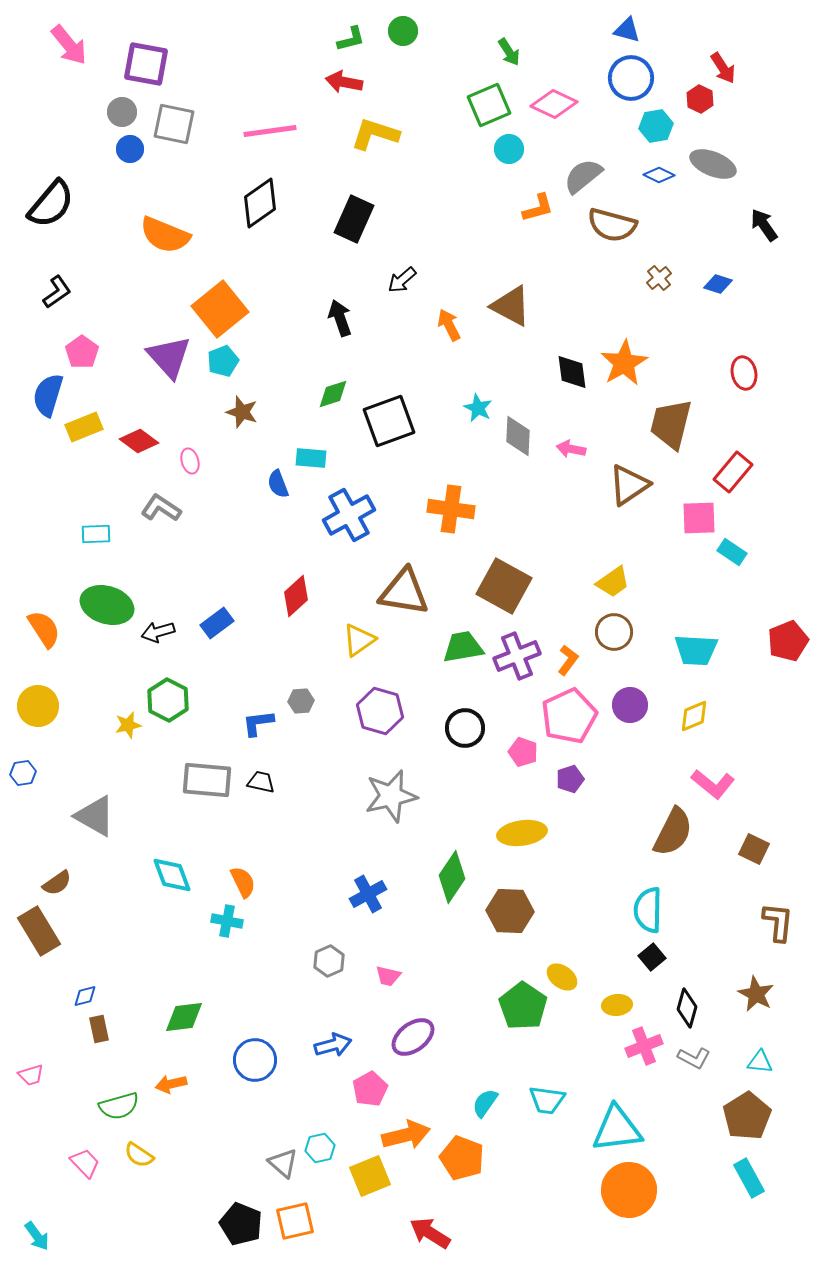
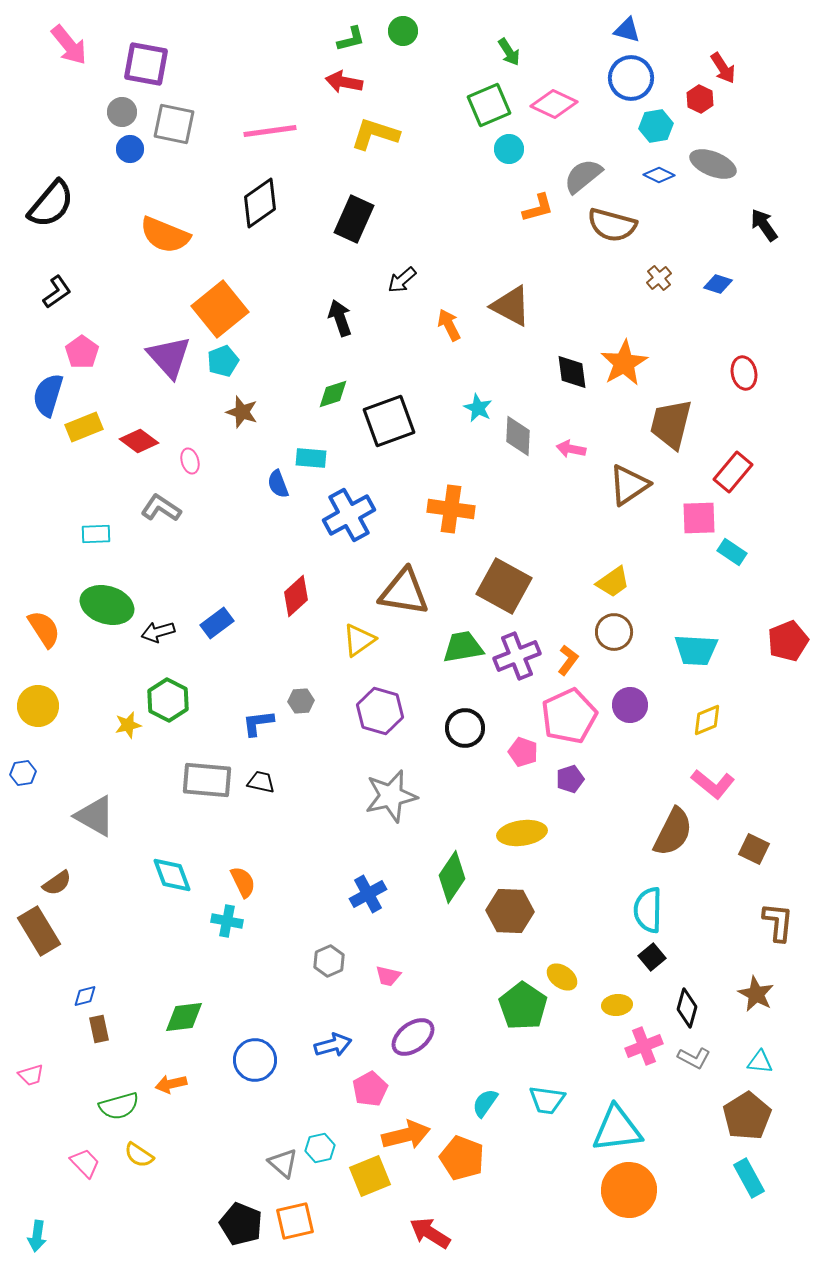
yellow diamond at (694, 716): moved 13 px right, 4 px down
cyan arrow at (37, 1236): rotated 44 degrees clockwise
